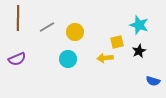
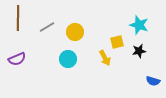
black star: rotated 16 degrees clockwise
yellow arrow: rotated 112 degrees counterclockwise
